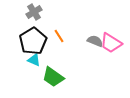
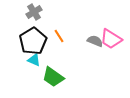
pink trapezoid: moved 4 px up
